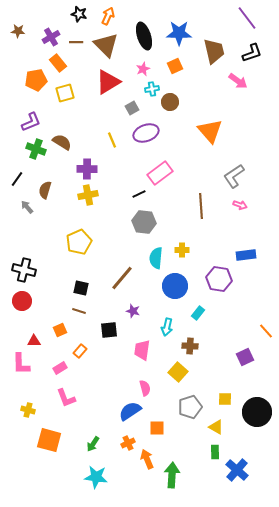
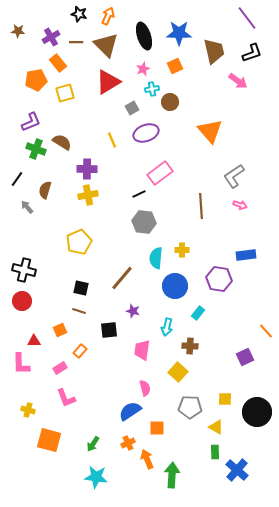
gray pentagon at (190, 407): rotated 20 degrees clockwise
